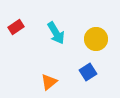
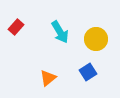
red rectangle: rotated 14 degrees counterclockwise
cyan arrow: moved 4 px right, 1 px up
orange triangle: moved 1 px left, 4 px up
